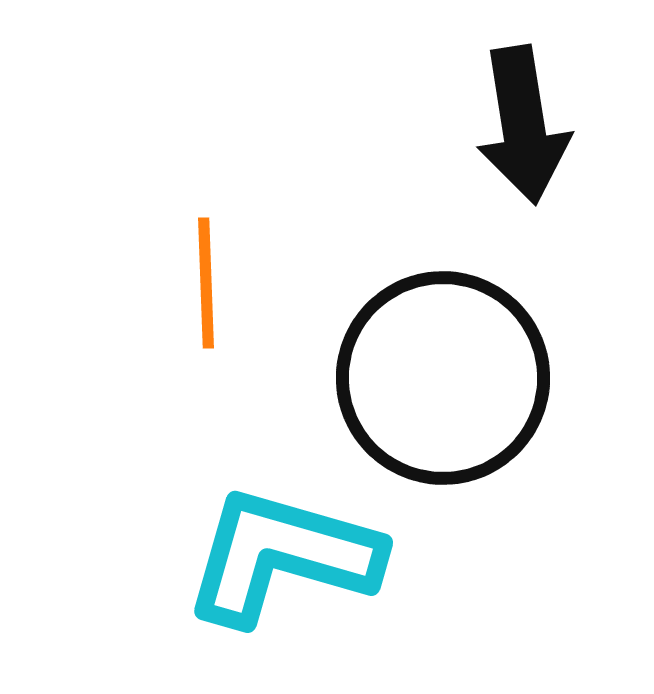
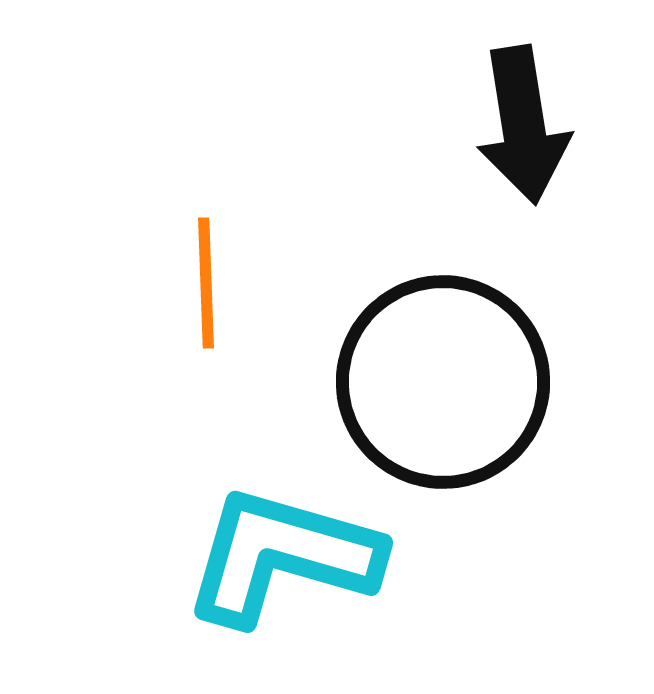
black circle: moved 4 px down
